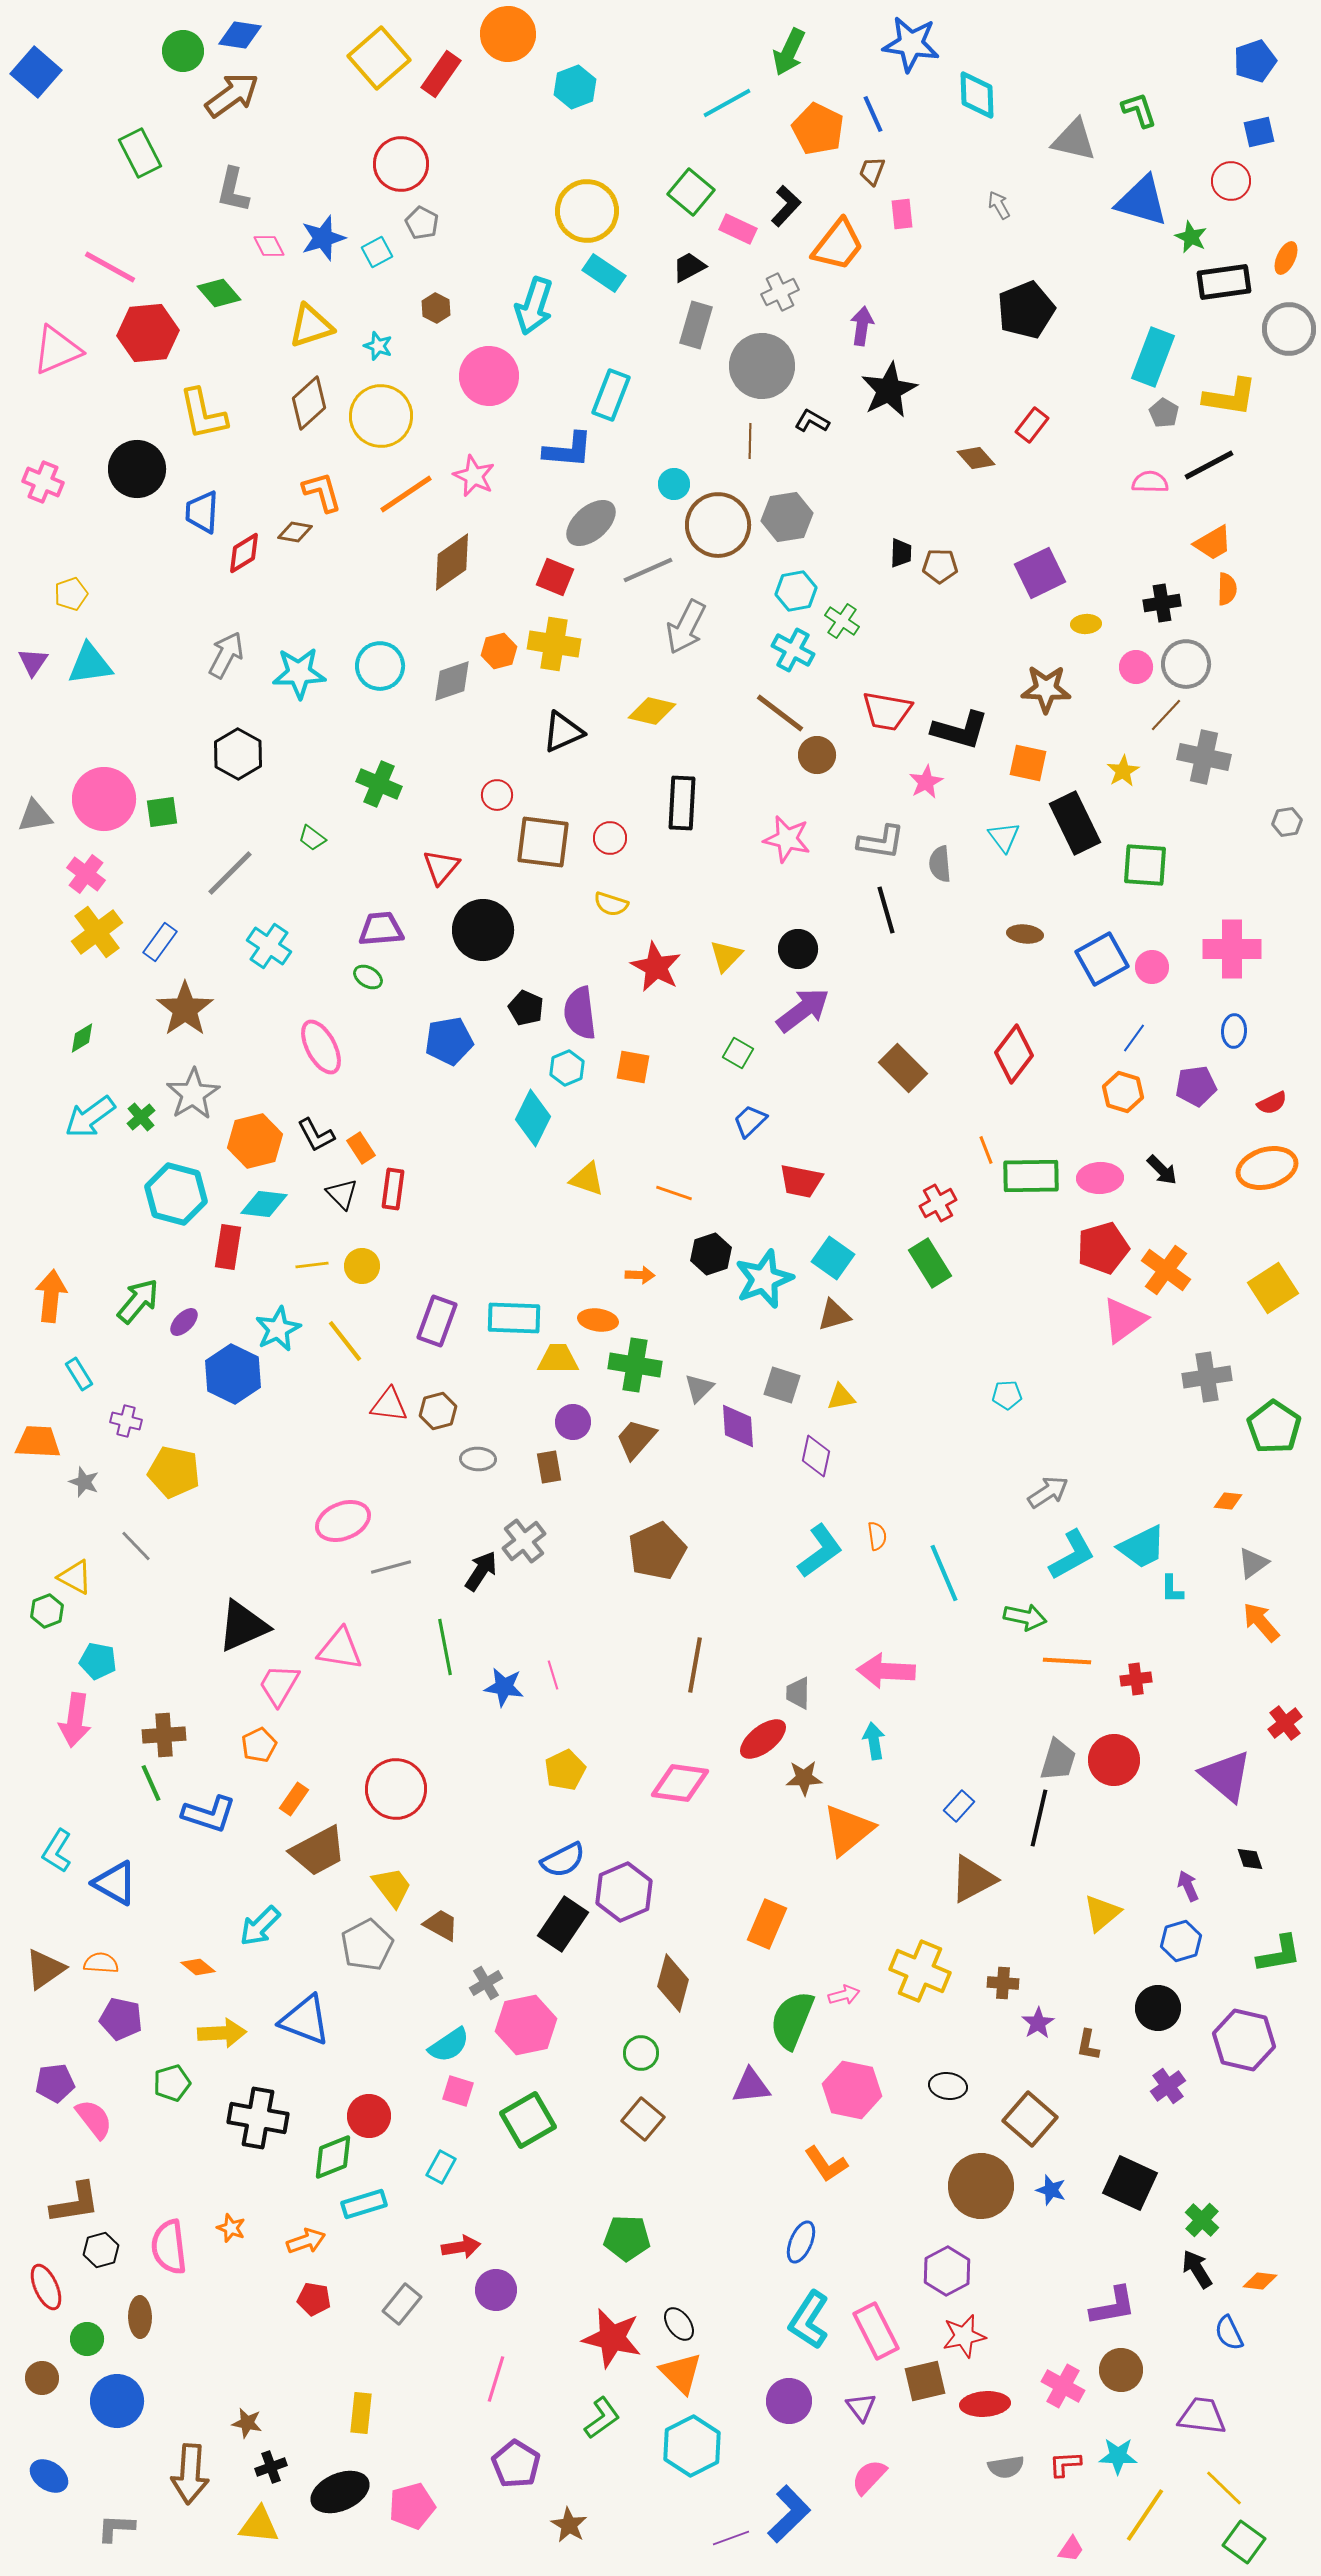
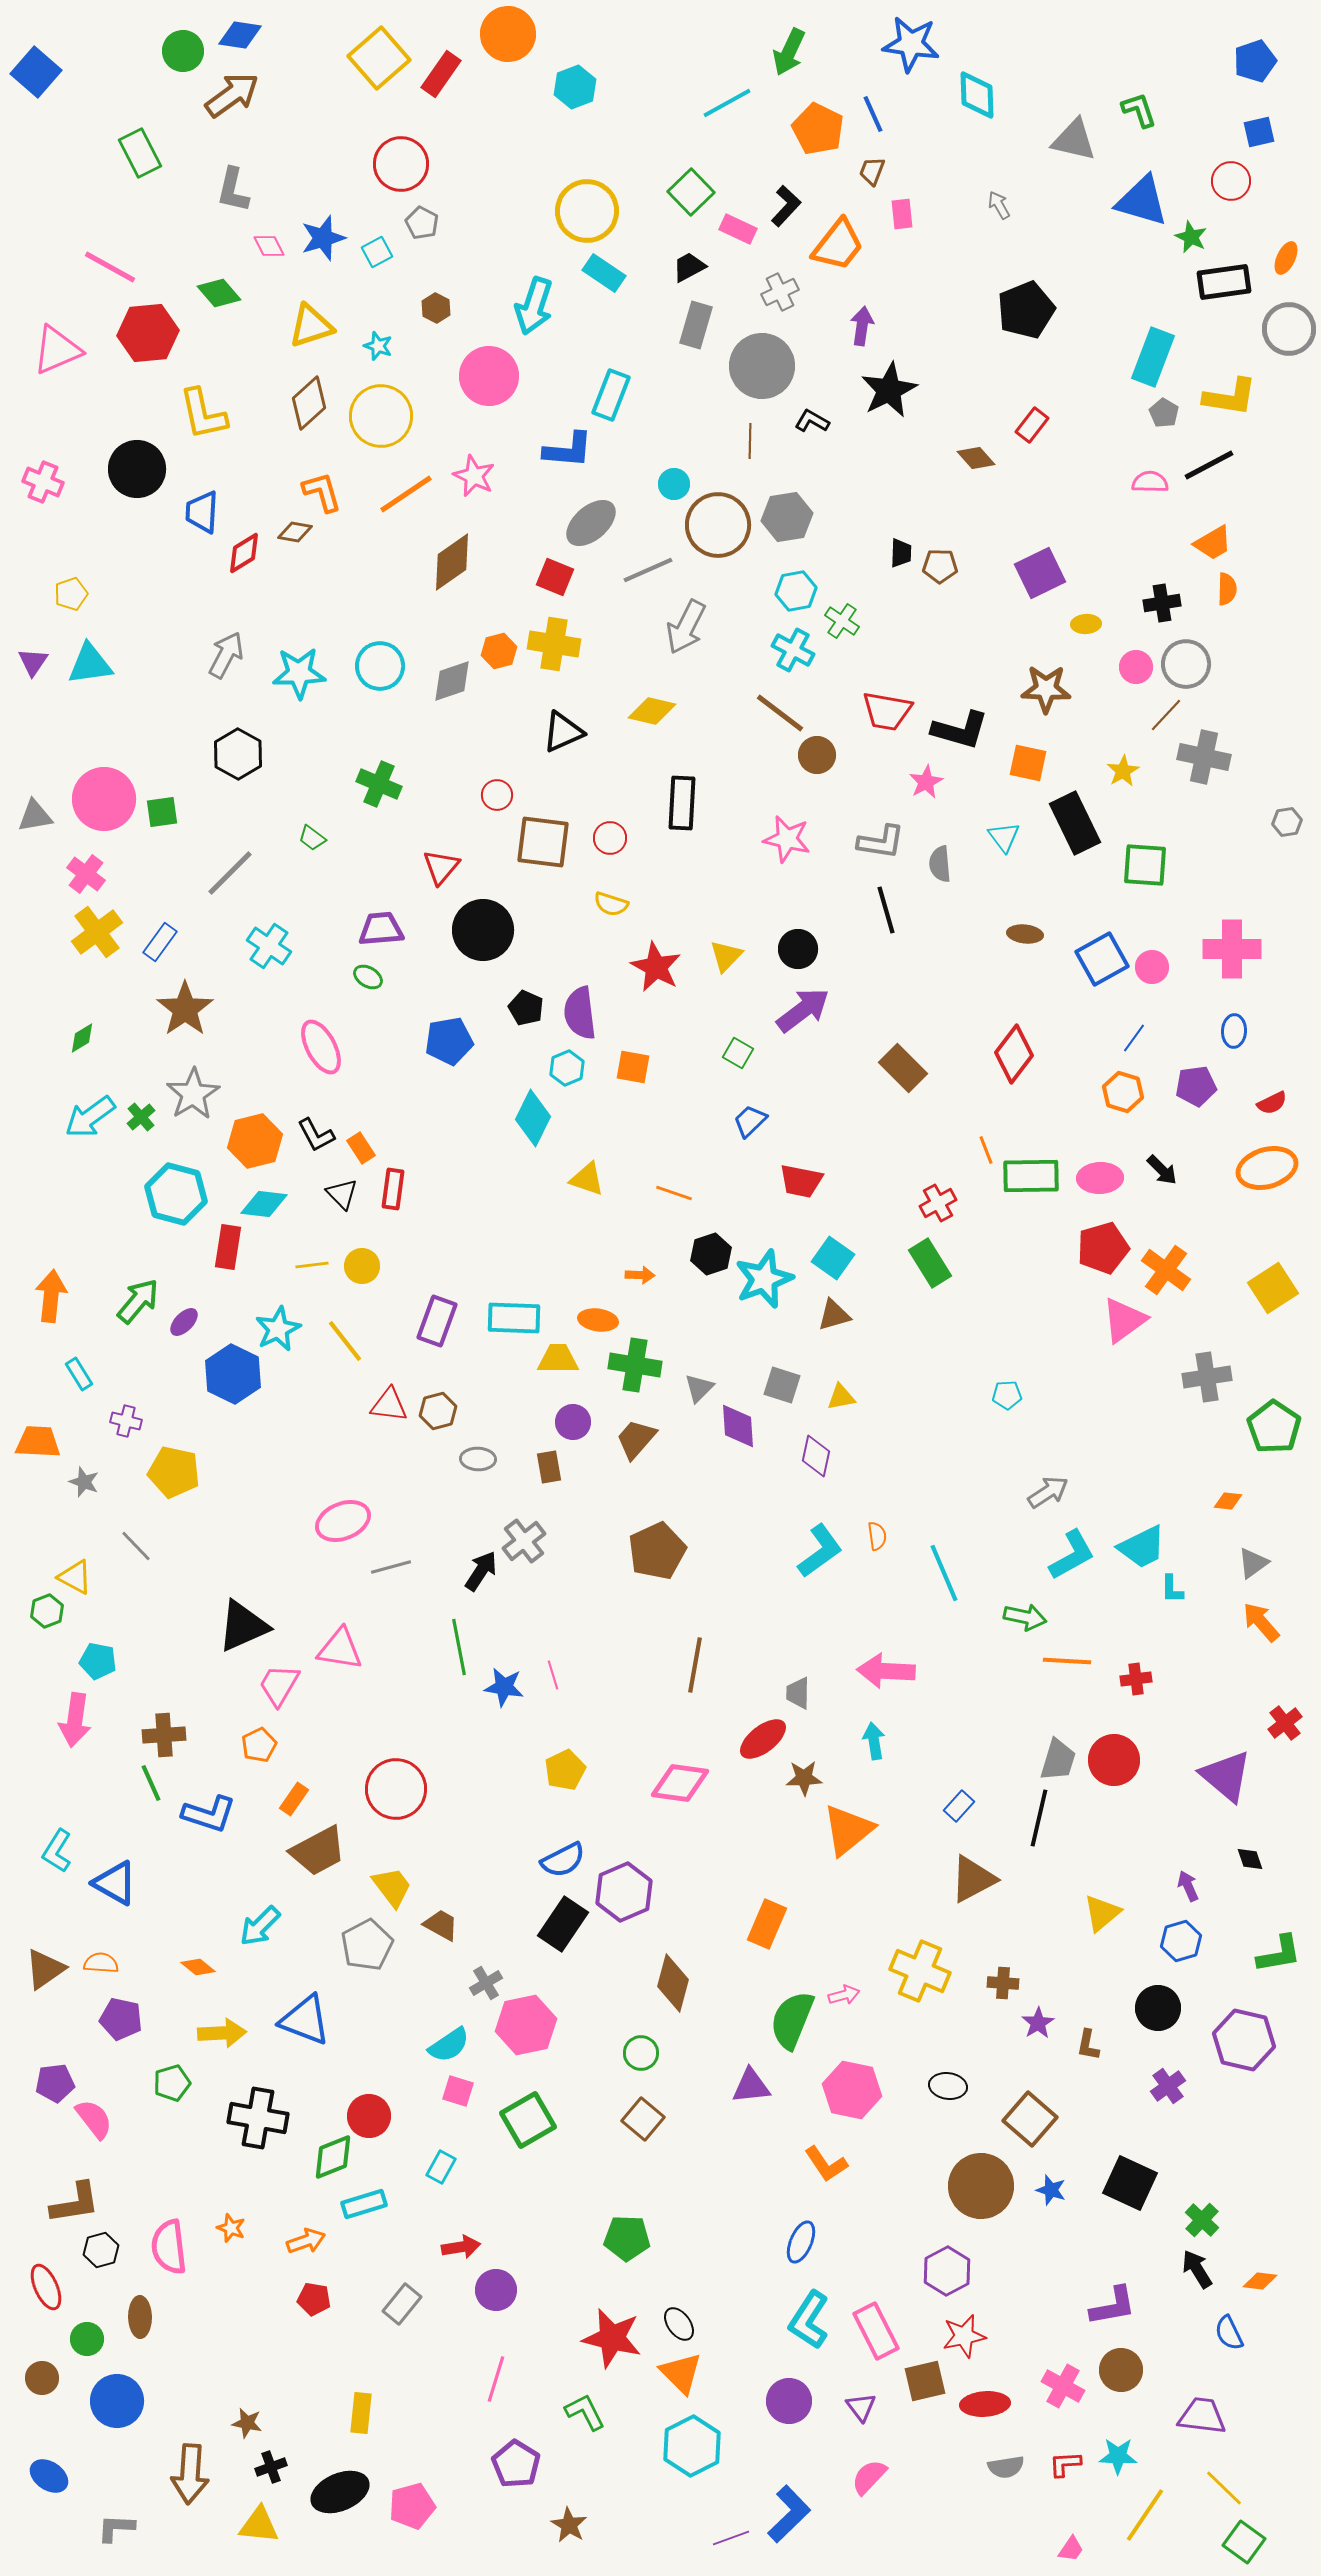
green square at (691, 192): rotated 6 degrees clockwise
green line at (445, 1647): moved 14 px right
green L-shape at (602, 2418): moved 17 px left, 6 px up; rotated 81 degrees counterclockwise
